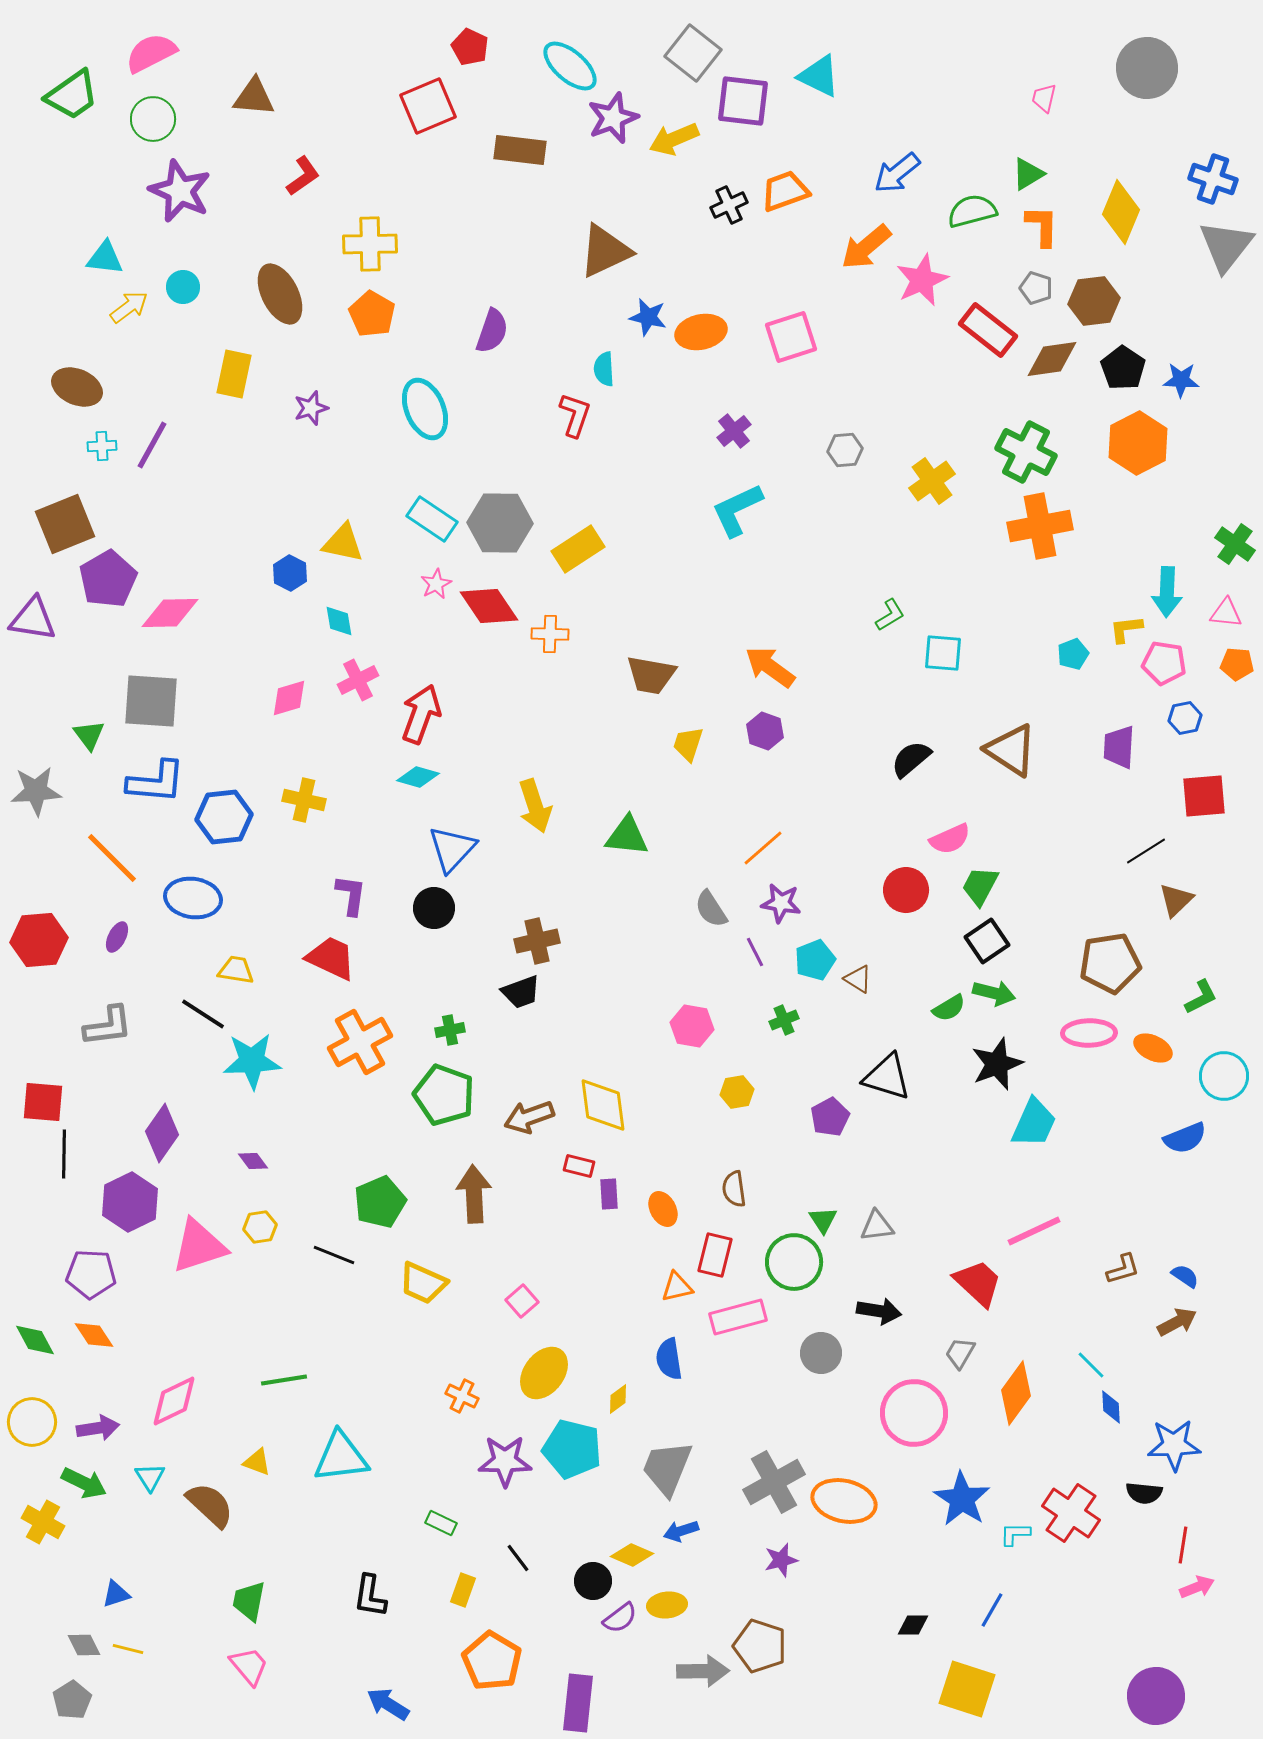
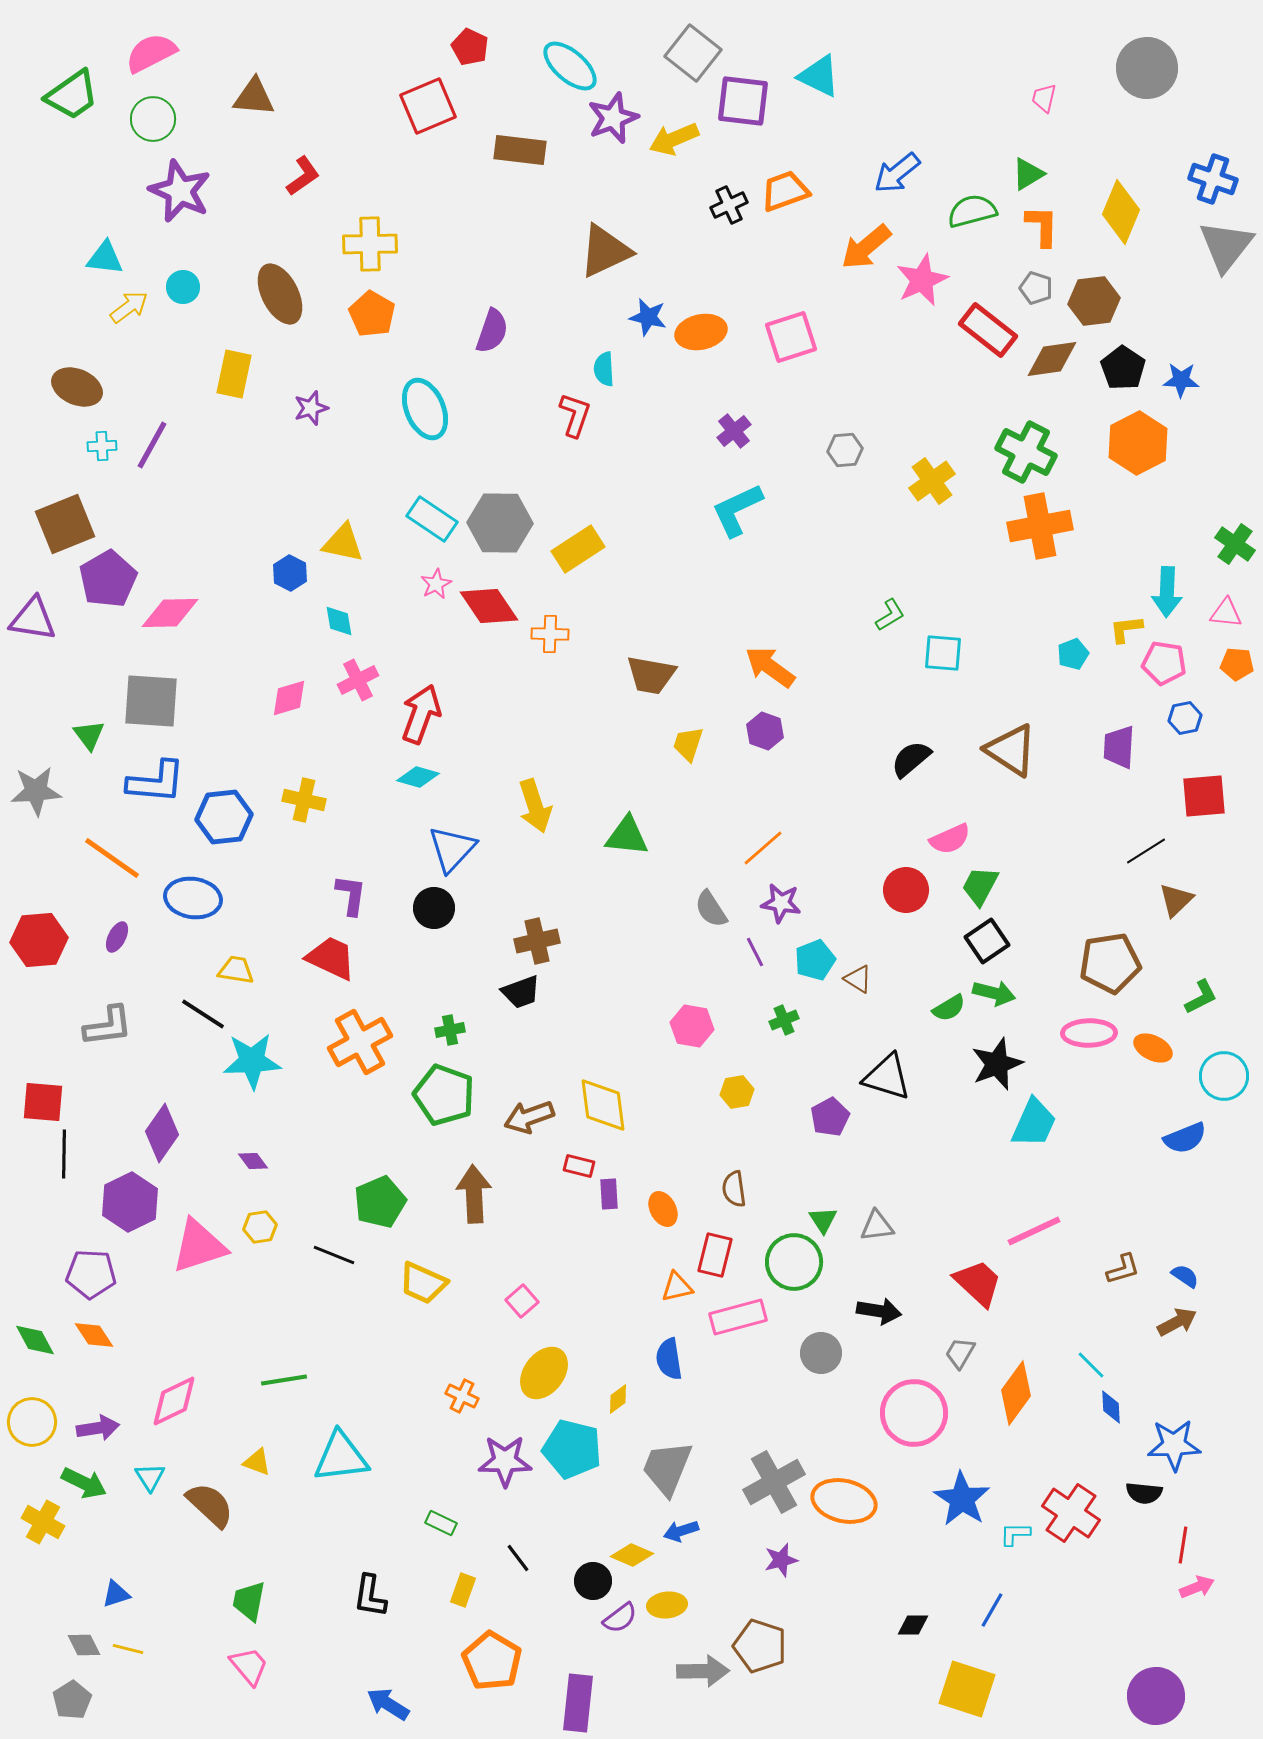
orange line at (112, 858): rotated 10 degrees counterclockwise
